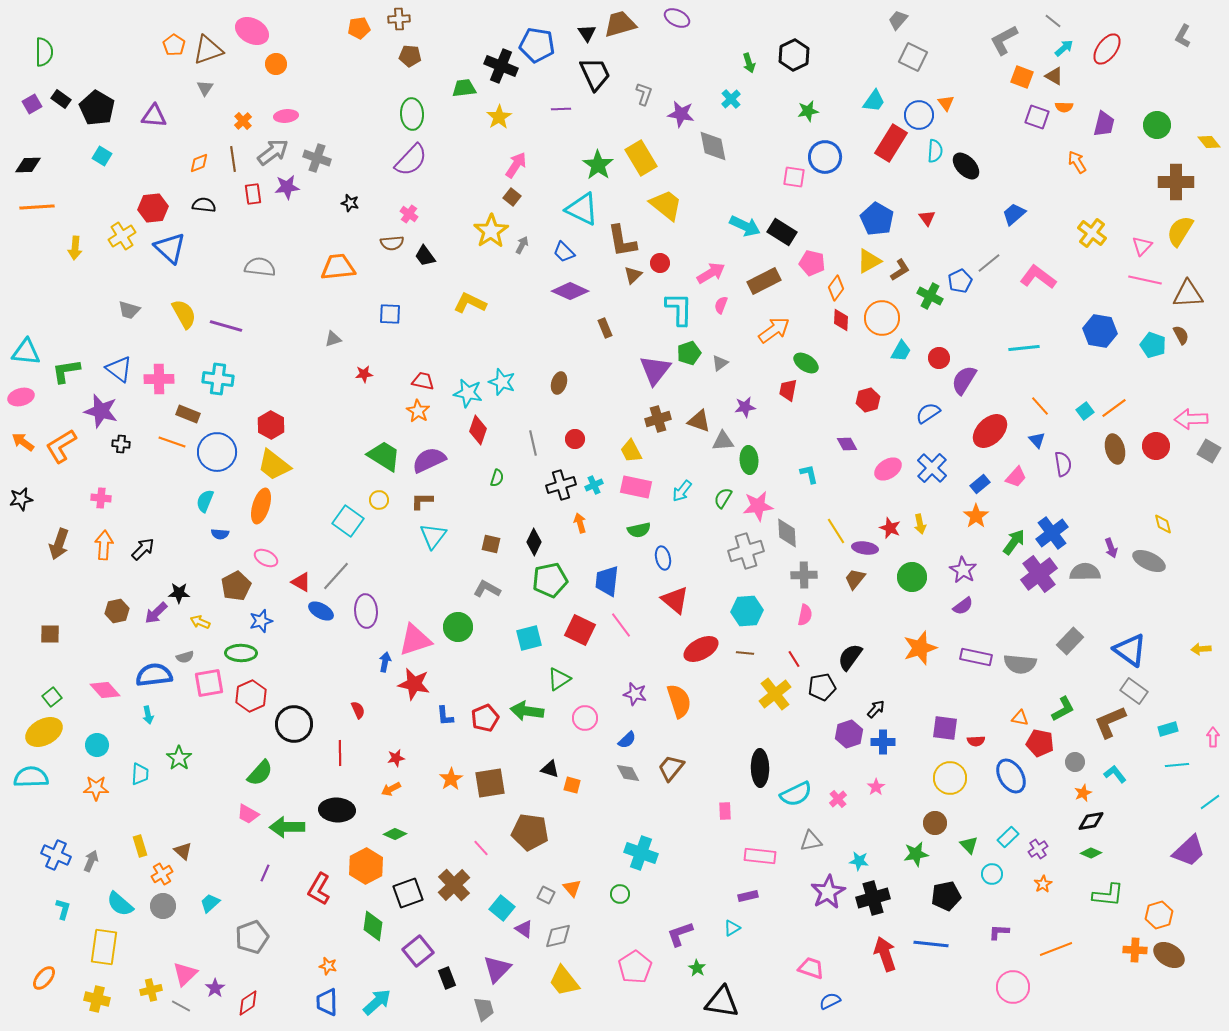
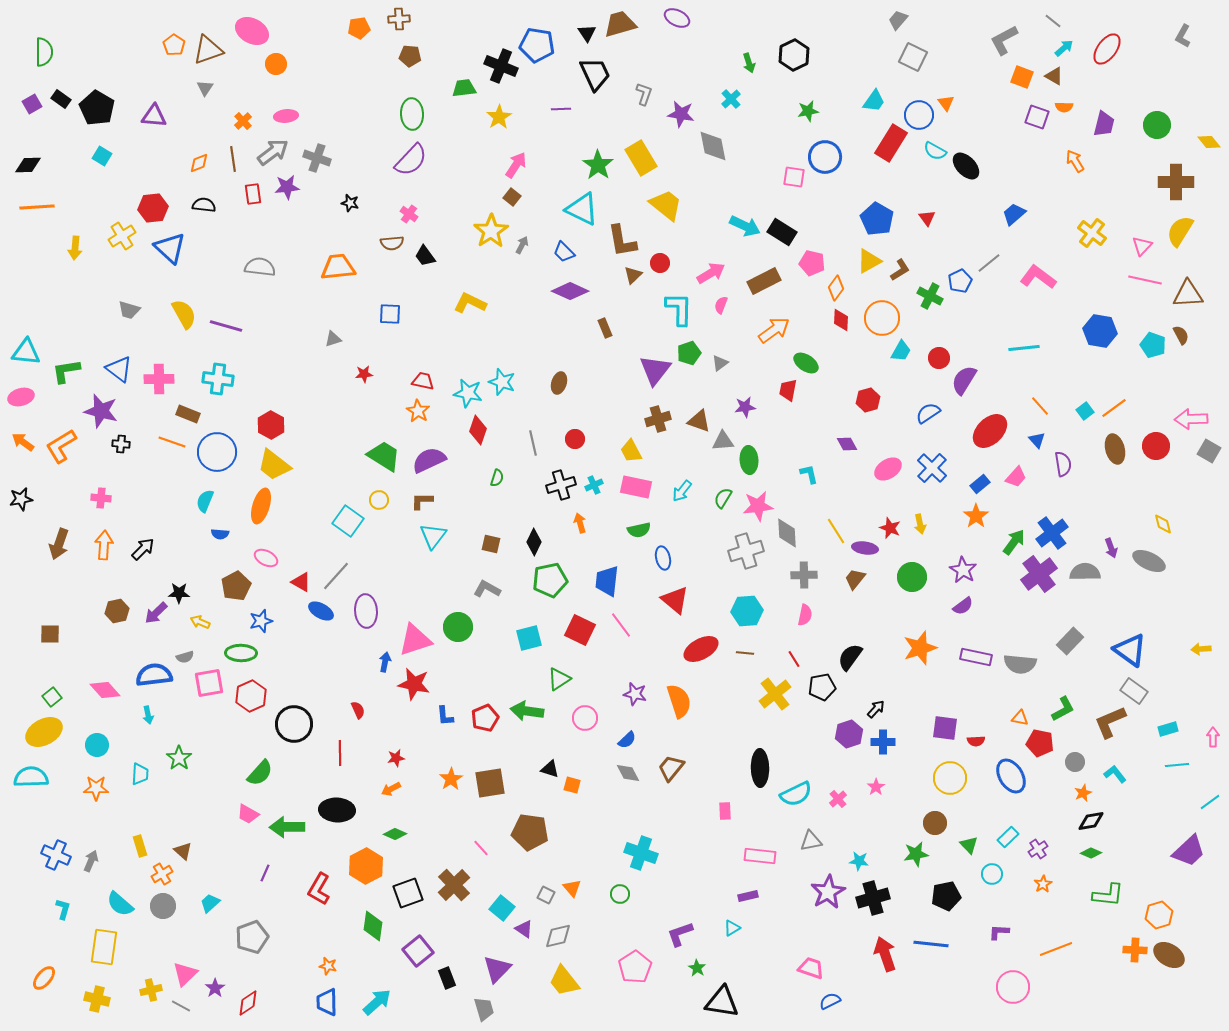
cyan semicircle at (935, 151): rotated 115 degrees clockwise
orange arrow at (1077, 162): moved 2 px left, 1 px up
